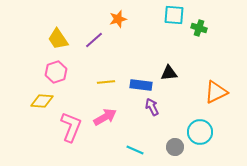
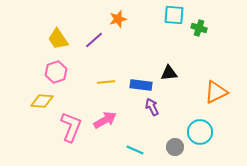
pink arrow: moved 3 px down
